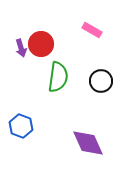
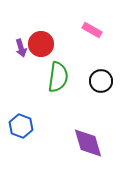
purple diamond: rotated 8 degrees clockwise
